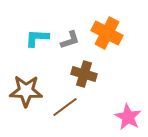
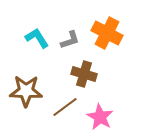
cyan L-shape: rotated 55 degrees clockwise
pink star: moved 28 px left
